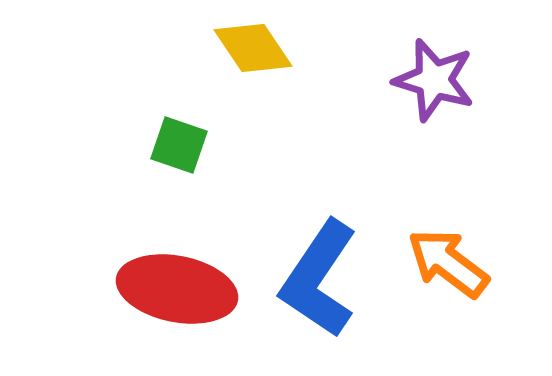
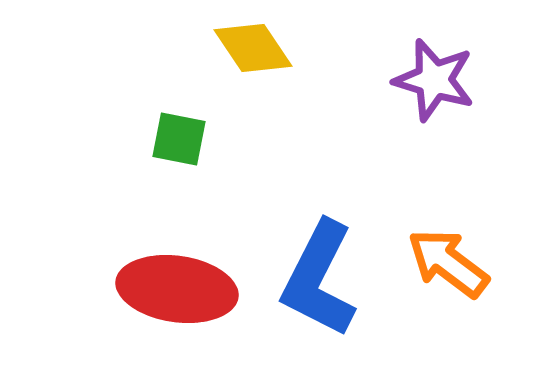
green square: moved 6 px up; rotated 8 degrees counterclockwise
blue L-shape: rotated 7 degrees counterclockwise
red ellipse: rotated 3 degrees counterclockwise
